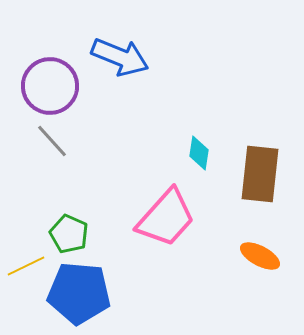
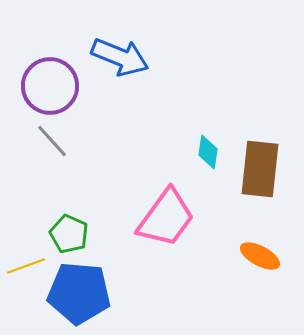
cyan diamond: moved 9 px right, 1 px up
brown rectangle: moved 5 px up
pink trapezoid: rotated 6 degrees counterclockwise
yellow line: rotated 6 degrees clockwise
